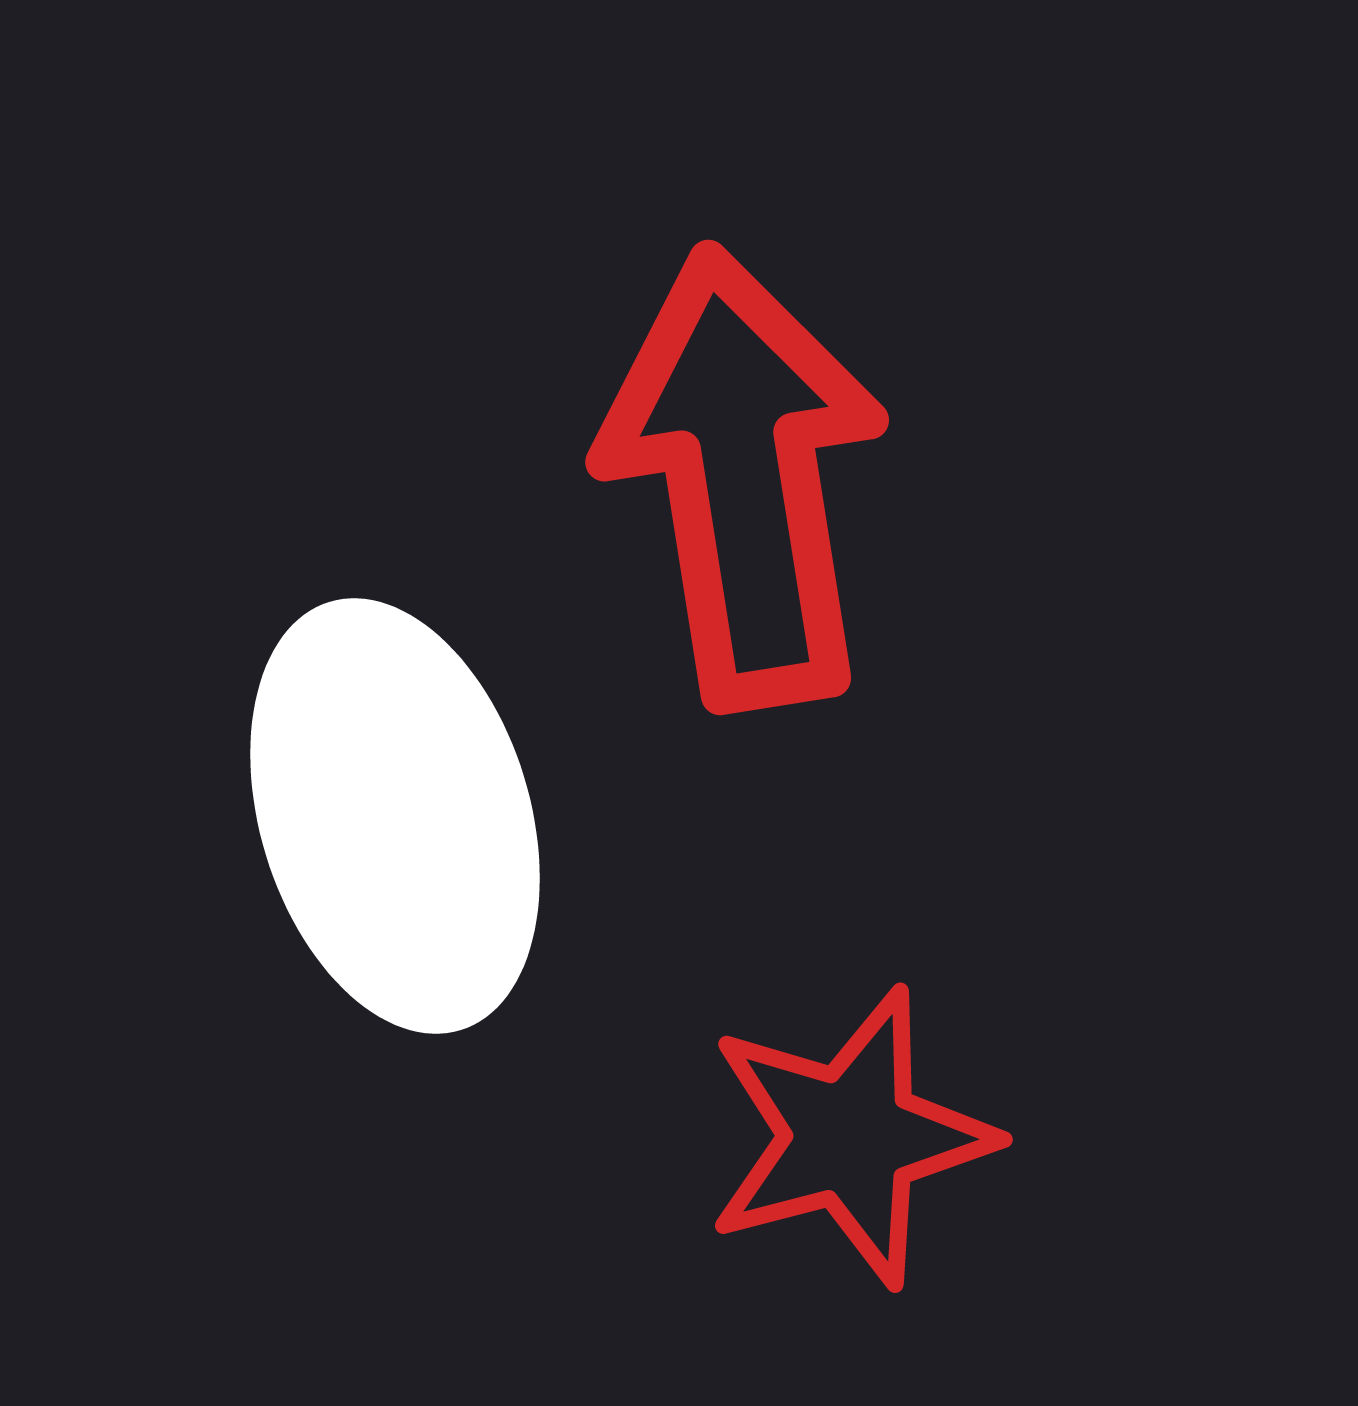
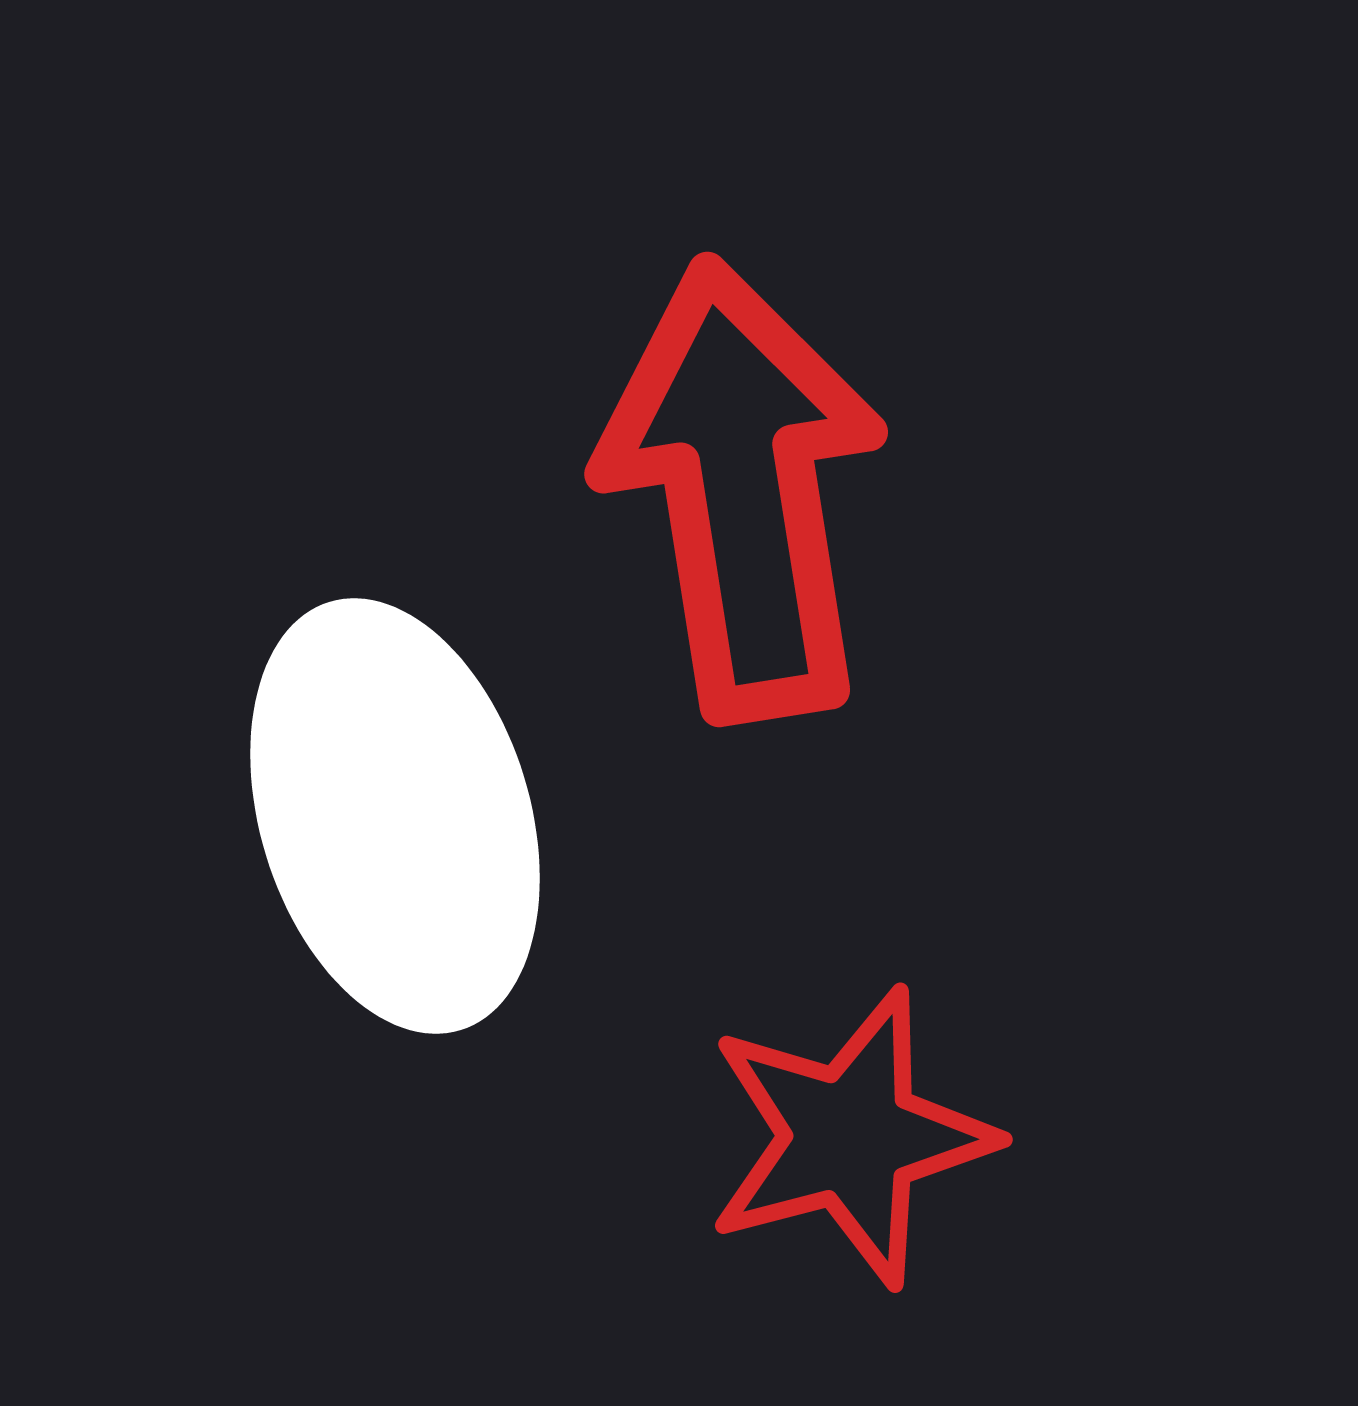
red arrow: moved 1 px left, 12 px down
